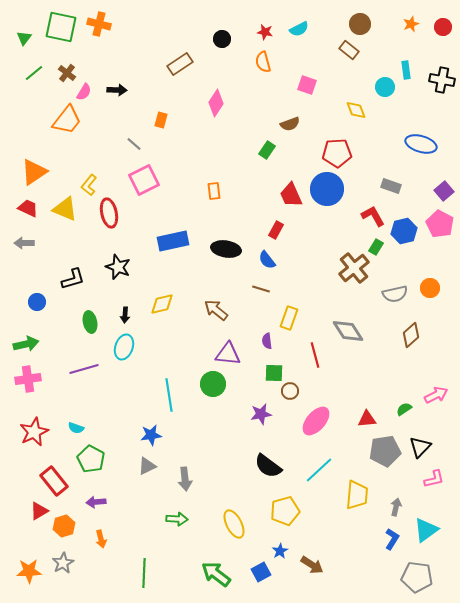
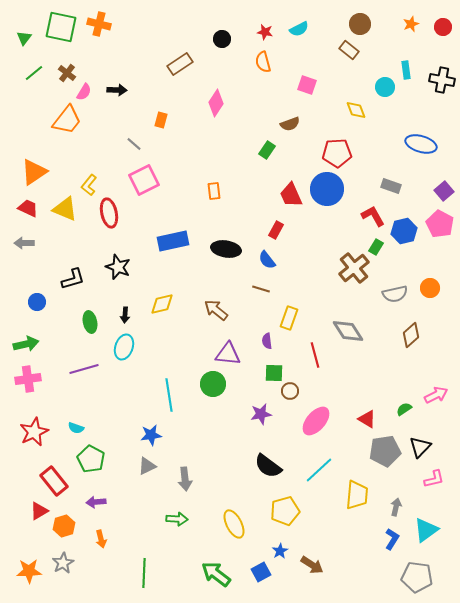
red triangle at (367, 419): rotated 36 degrees clockwise
